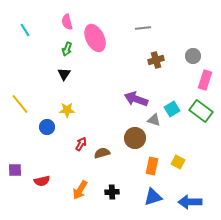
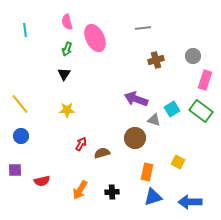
cyan line: rotated 24 degrees clockwise
blue circle: moved 26 px left, 9 px down
orange rectangle: moved 5 px left, 6 px down
